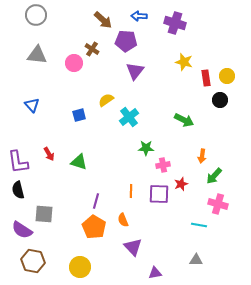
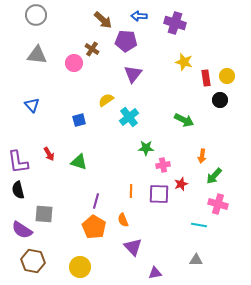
purple triangle at (135, 71): moved 2 px left, 3 px down
blue square at (79, 115): moved 5 px down
